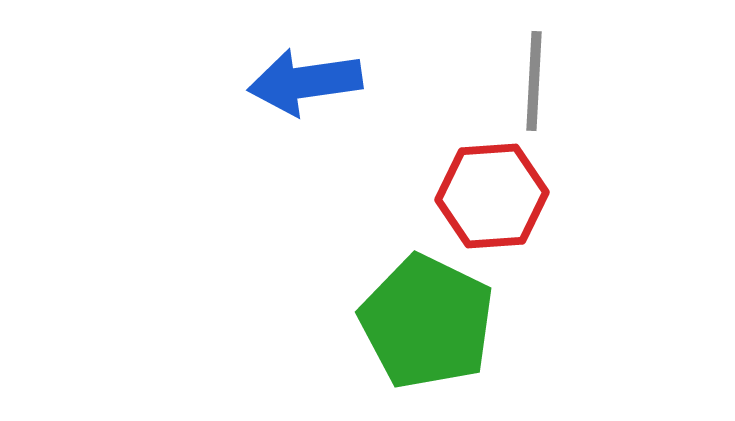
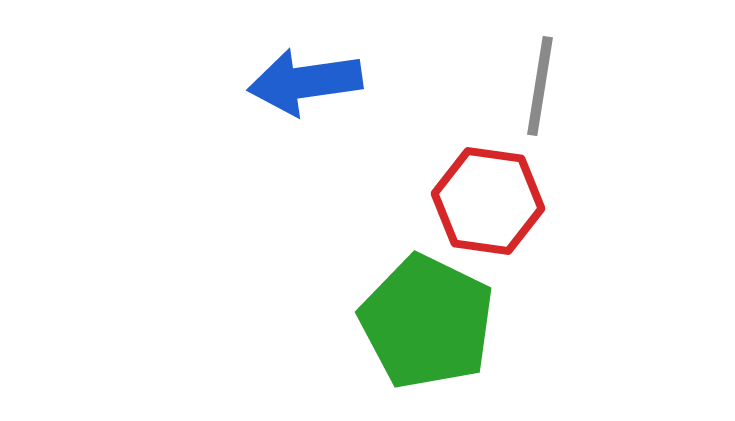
gray line: moved 6 px right, 5 px down; rotated 6 degrees clockwise
red hexagon: moved 4 px left, 5 px down; rotated 12 degrees clockwise
